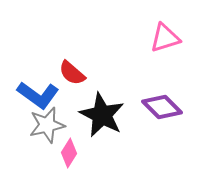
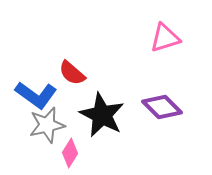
blue L-shape: moved 2 px left
pink diamond: moved 1 px right
